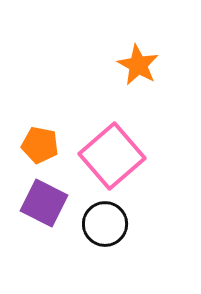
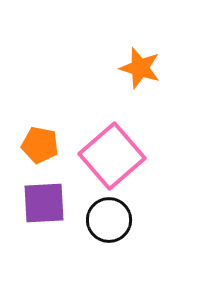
orange star: moved 2 px right, 3 px down; rotated 12 degrees counterclockwise
purple square: rotated 30 degrees counterclockwise
black circle: moved 4 px right, 4 px up
